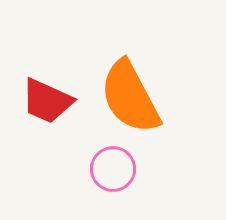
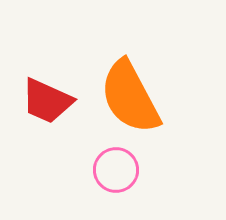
pink circle: moved 3 px right, 1 px down
